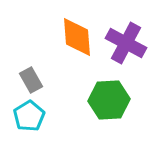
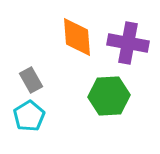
purple cross: moved 2 px right; rotated 18 degrees counterclockwise
green hexagon: moved 4 px up
